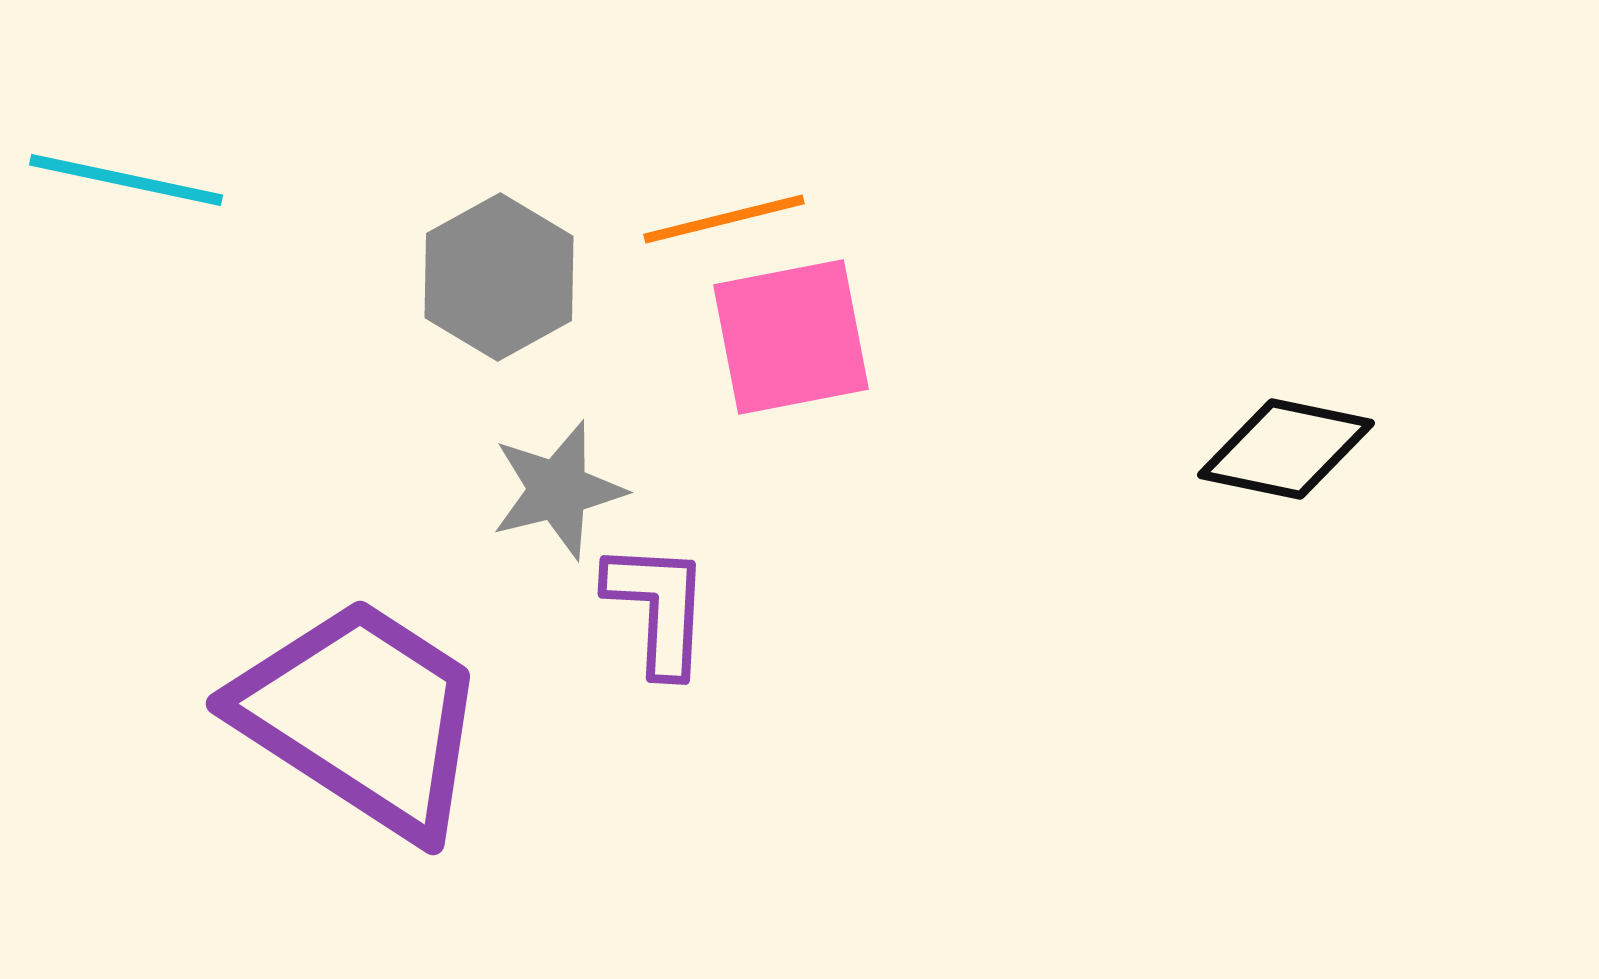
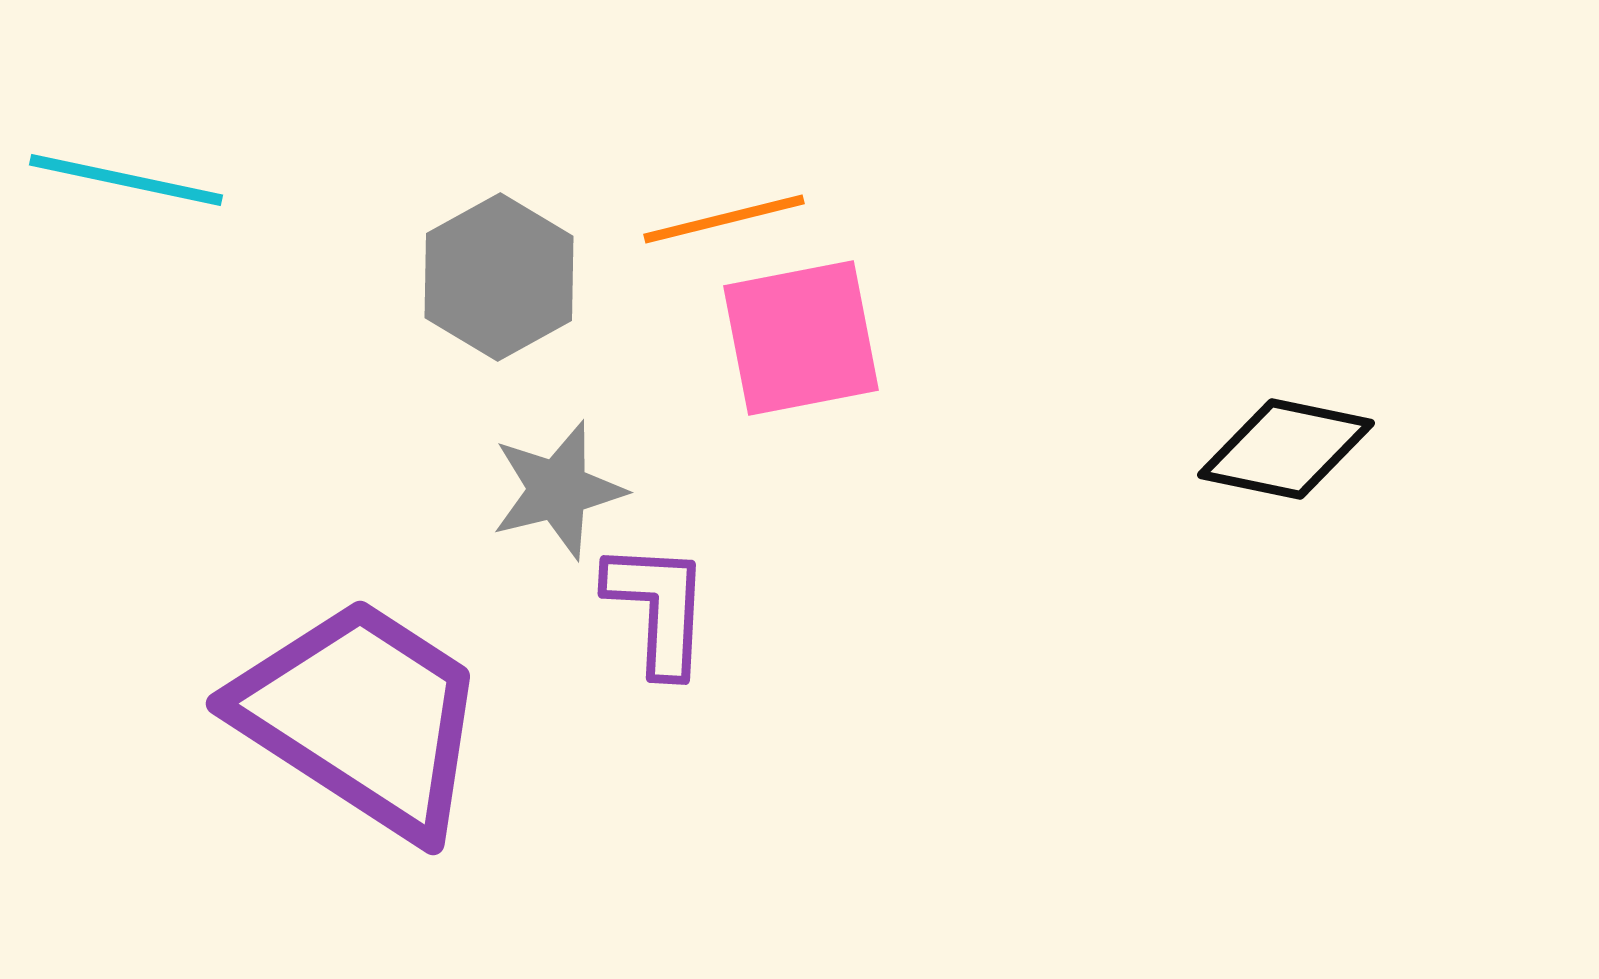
pink square: moved 10 px right, 1 px down
